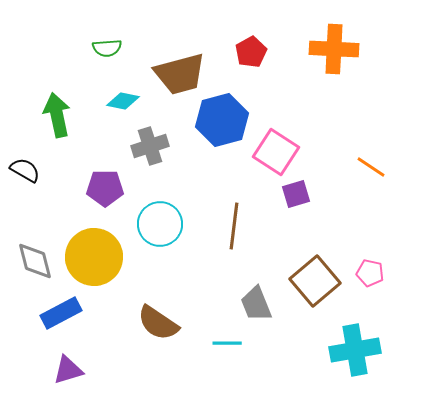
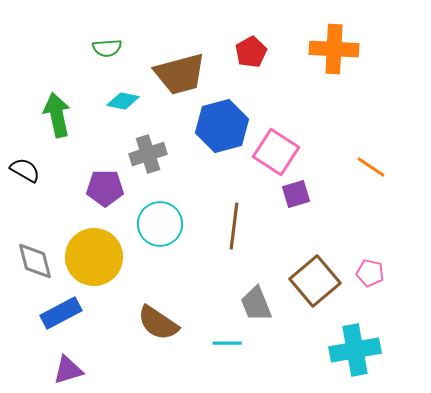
blue hexagon: moved 6 px down
gray cross: moved 2 px left, 8 px down
